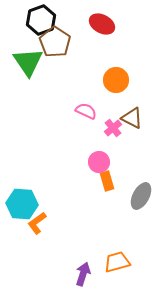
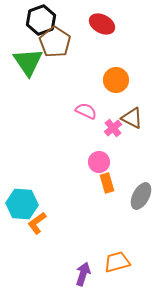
orange rectangle: moved 2 px down
